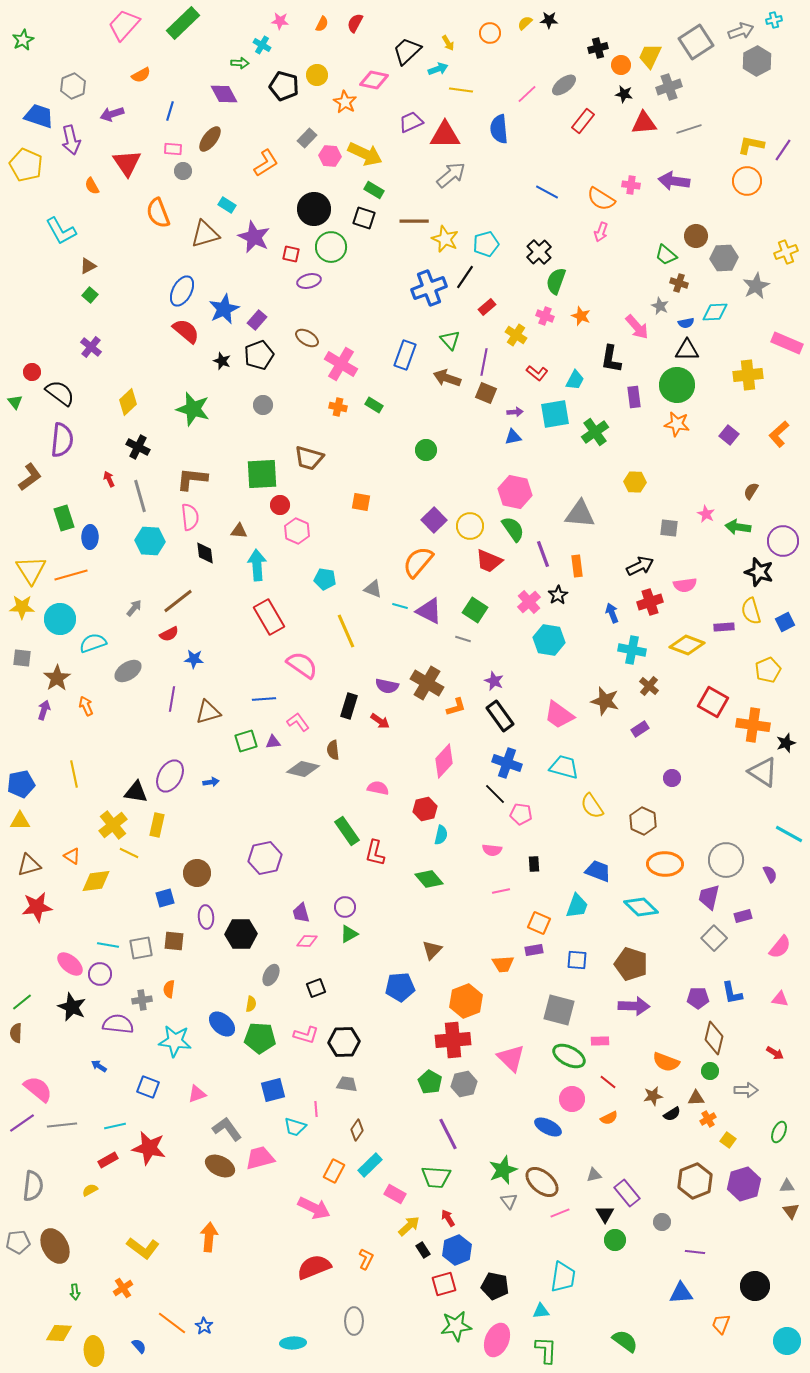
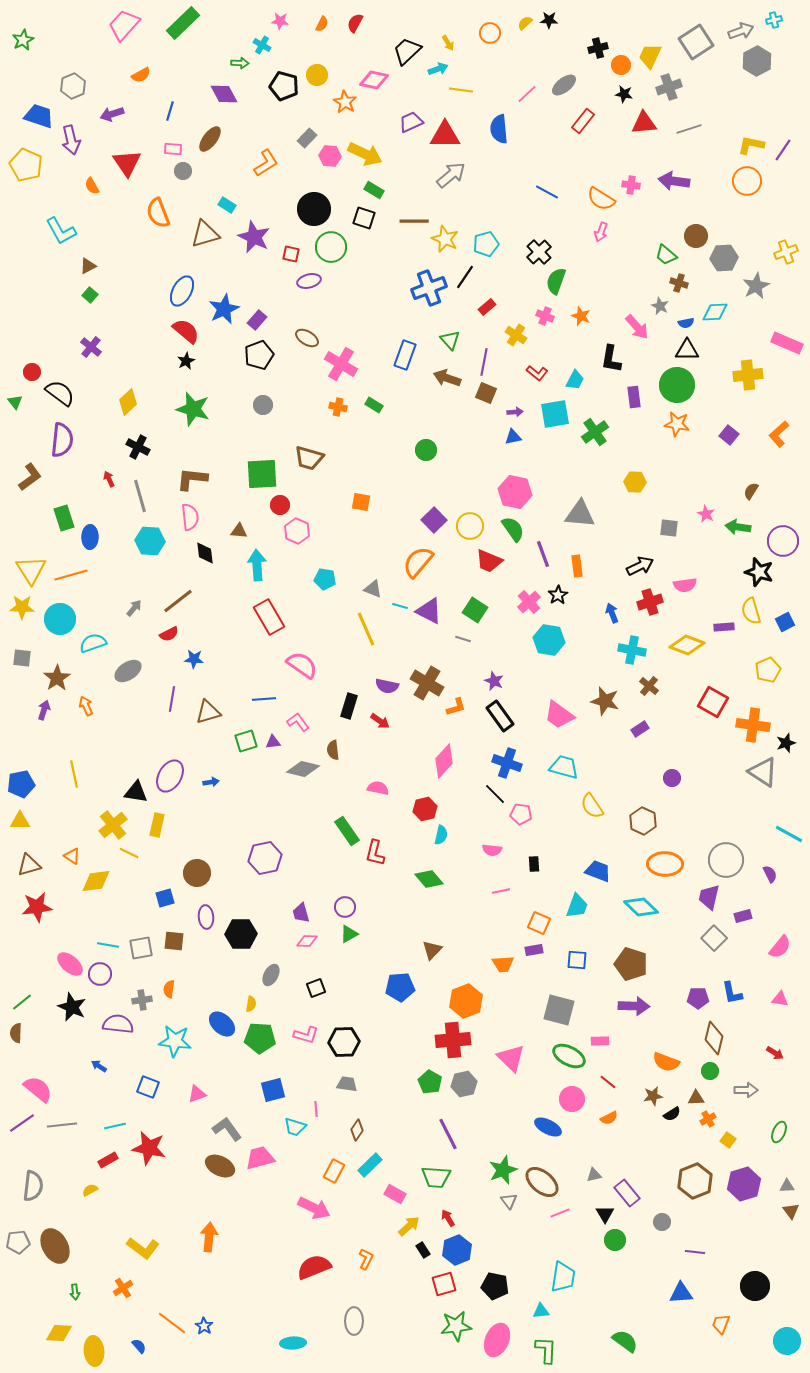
black star at (222, 361): moved 36 px left; rotated 24 degrees clockwise
yellow line at (346, 631): moved 20 px right, 2 px up
